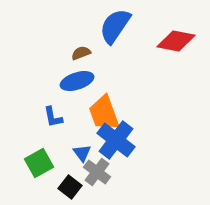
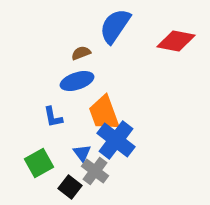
gray cross: moved 2 px left, 1 px up
